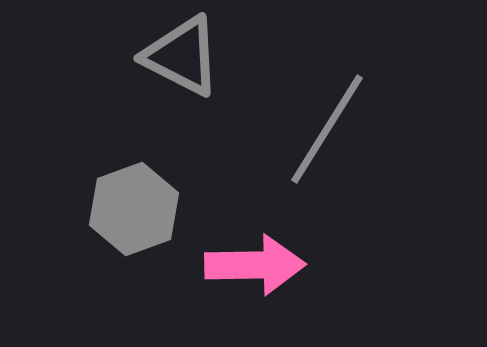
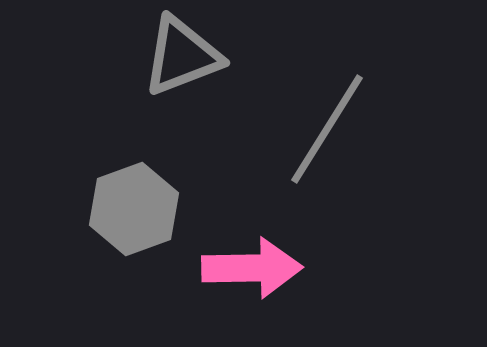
gray triangle: rotated 48 degrees counterclockwise
pink arrow: moved 3 px left, 3 px down
